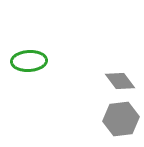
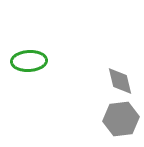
gray diamond: rotated 24 degrees clockwise
